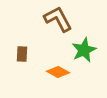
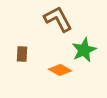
orange diamond: moved 2 px right, 2 px up
